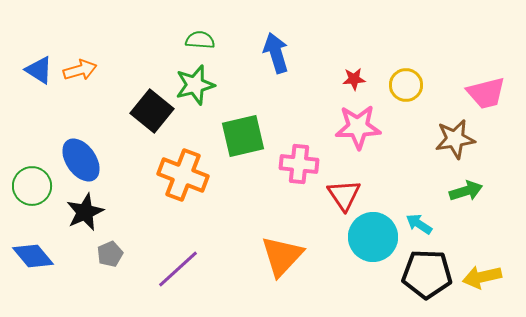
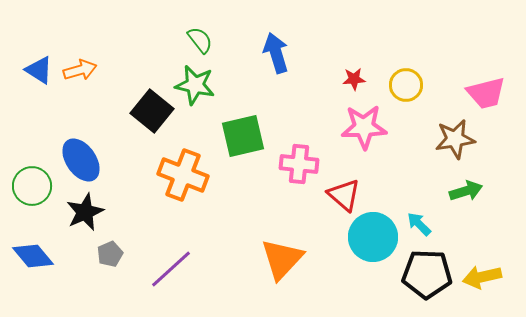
green semicircle: rotated 48 degrees clockwise
green star: rotated 27 degrees clockwise
pink star: moved 6 px right
red triangle: rotated 15 degrees counterclockwise
cyan arrow: rotated 12 degrees clockwise
orange triangle: moved 3 px down
purple line: moved 7 px left
